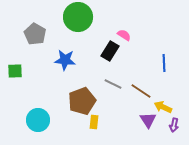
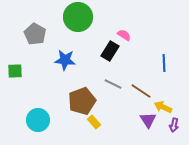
yellow rectangle: rotated 48 degrees counterclockwise
